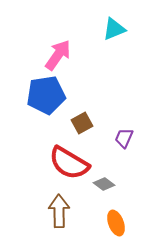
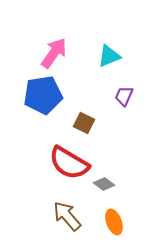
cyan triangle: moved 5 px left, 27 px down
pink arrow: moved 4 px left, 2 px up
blue pentagon: moved 3 px left
brown square: moved 2 px right; rotated 35 degrees counterclockwise
purple trapezoid: moved 42 px up
brown arrow: moved 8 px right, 5 px down; rotated 40 degrees counterclockwise
orange ellipse: moved 2 px left, 1 px up
